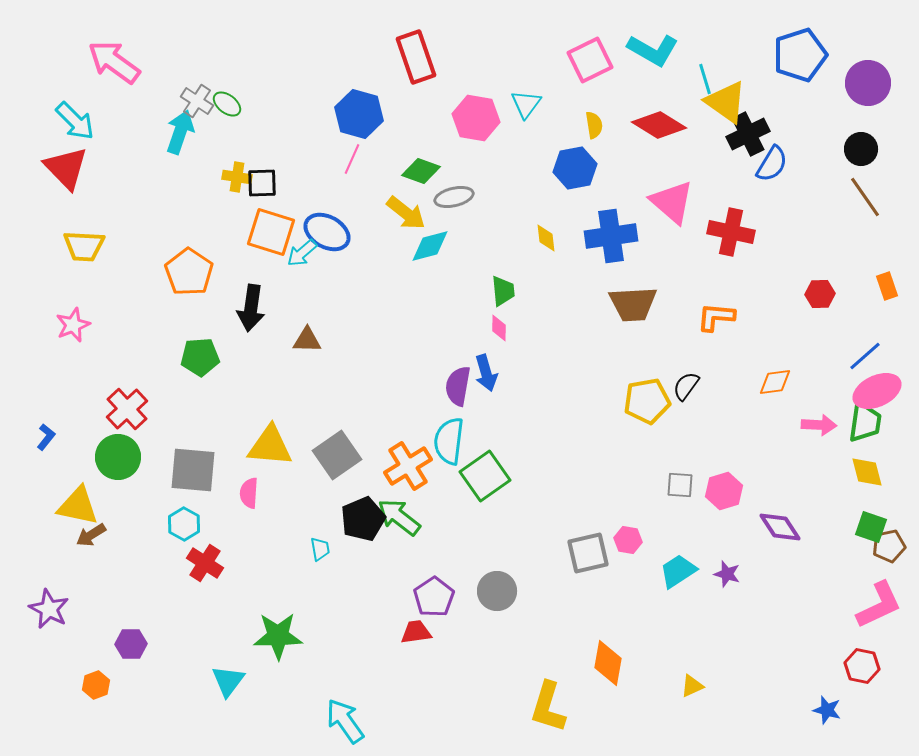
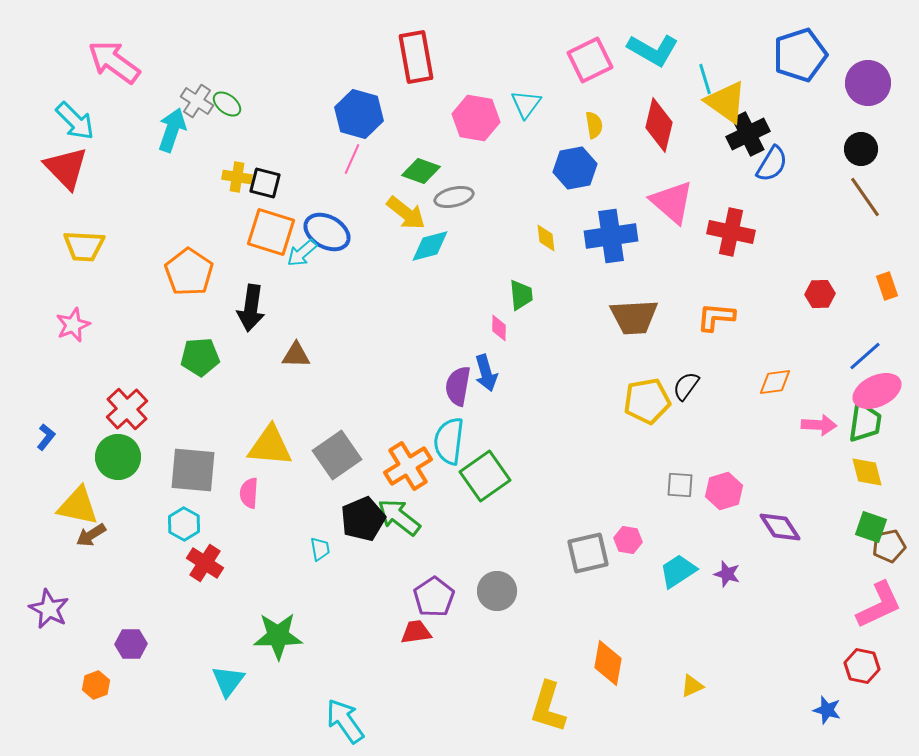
red rectangle at (416, 57): rotated 9 degrees clockwise
red diamond at (659, 125): rotated 72 degrees clockwise
cyan arrow at (180, 132): moved 8 px left, 2 px up
black square at (262, 183): moved 3 px right; rotated 16 degrees clockwise
green trapezoid at (503, 291): moved 18 px right, 4 px down
brown trapezoid at (633, 304): moved 1 px right, 13 px down
brown triangle at (307, 340): moved 11 px left, 15 px down
